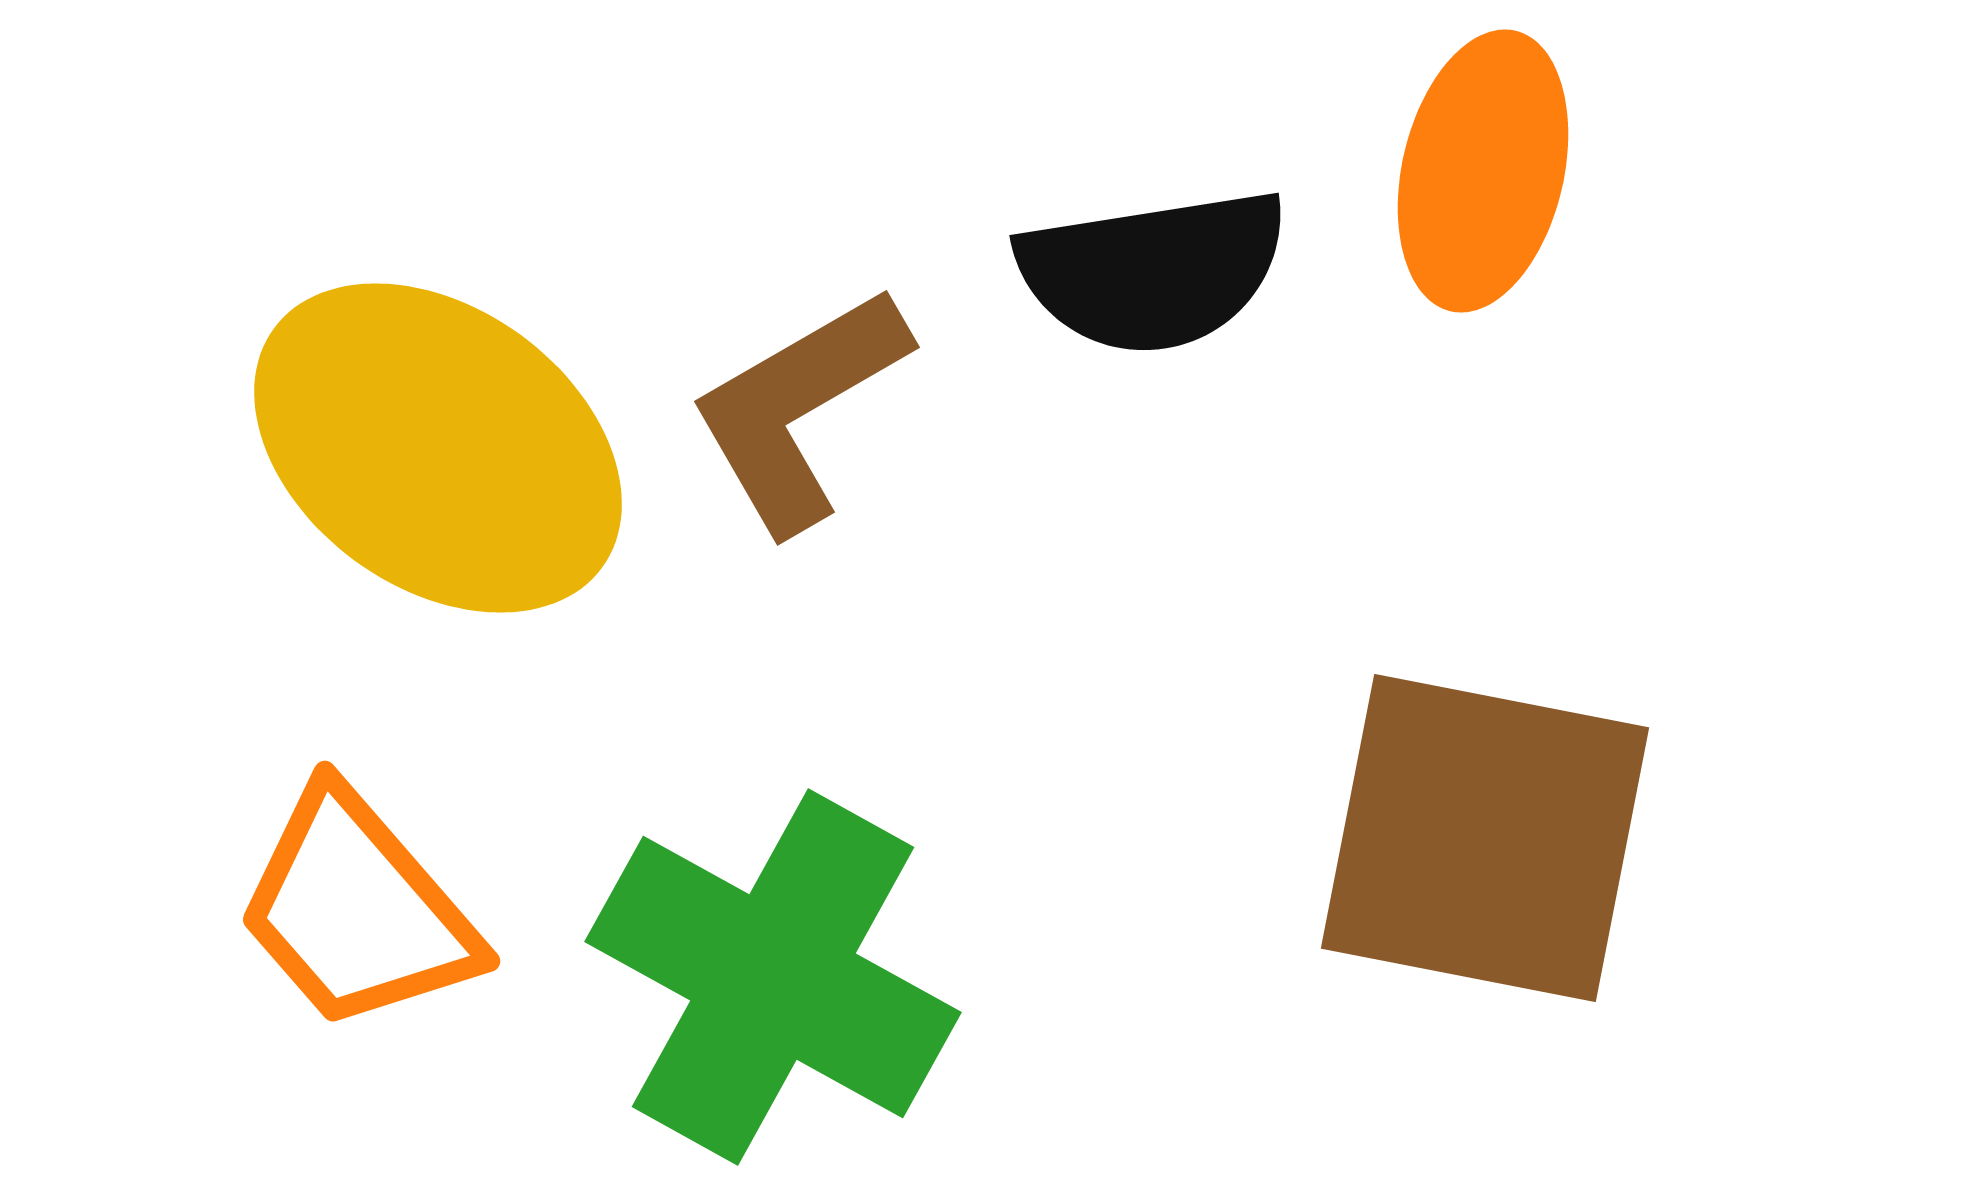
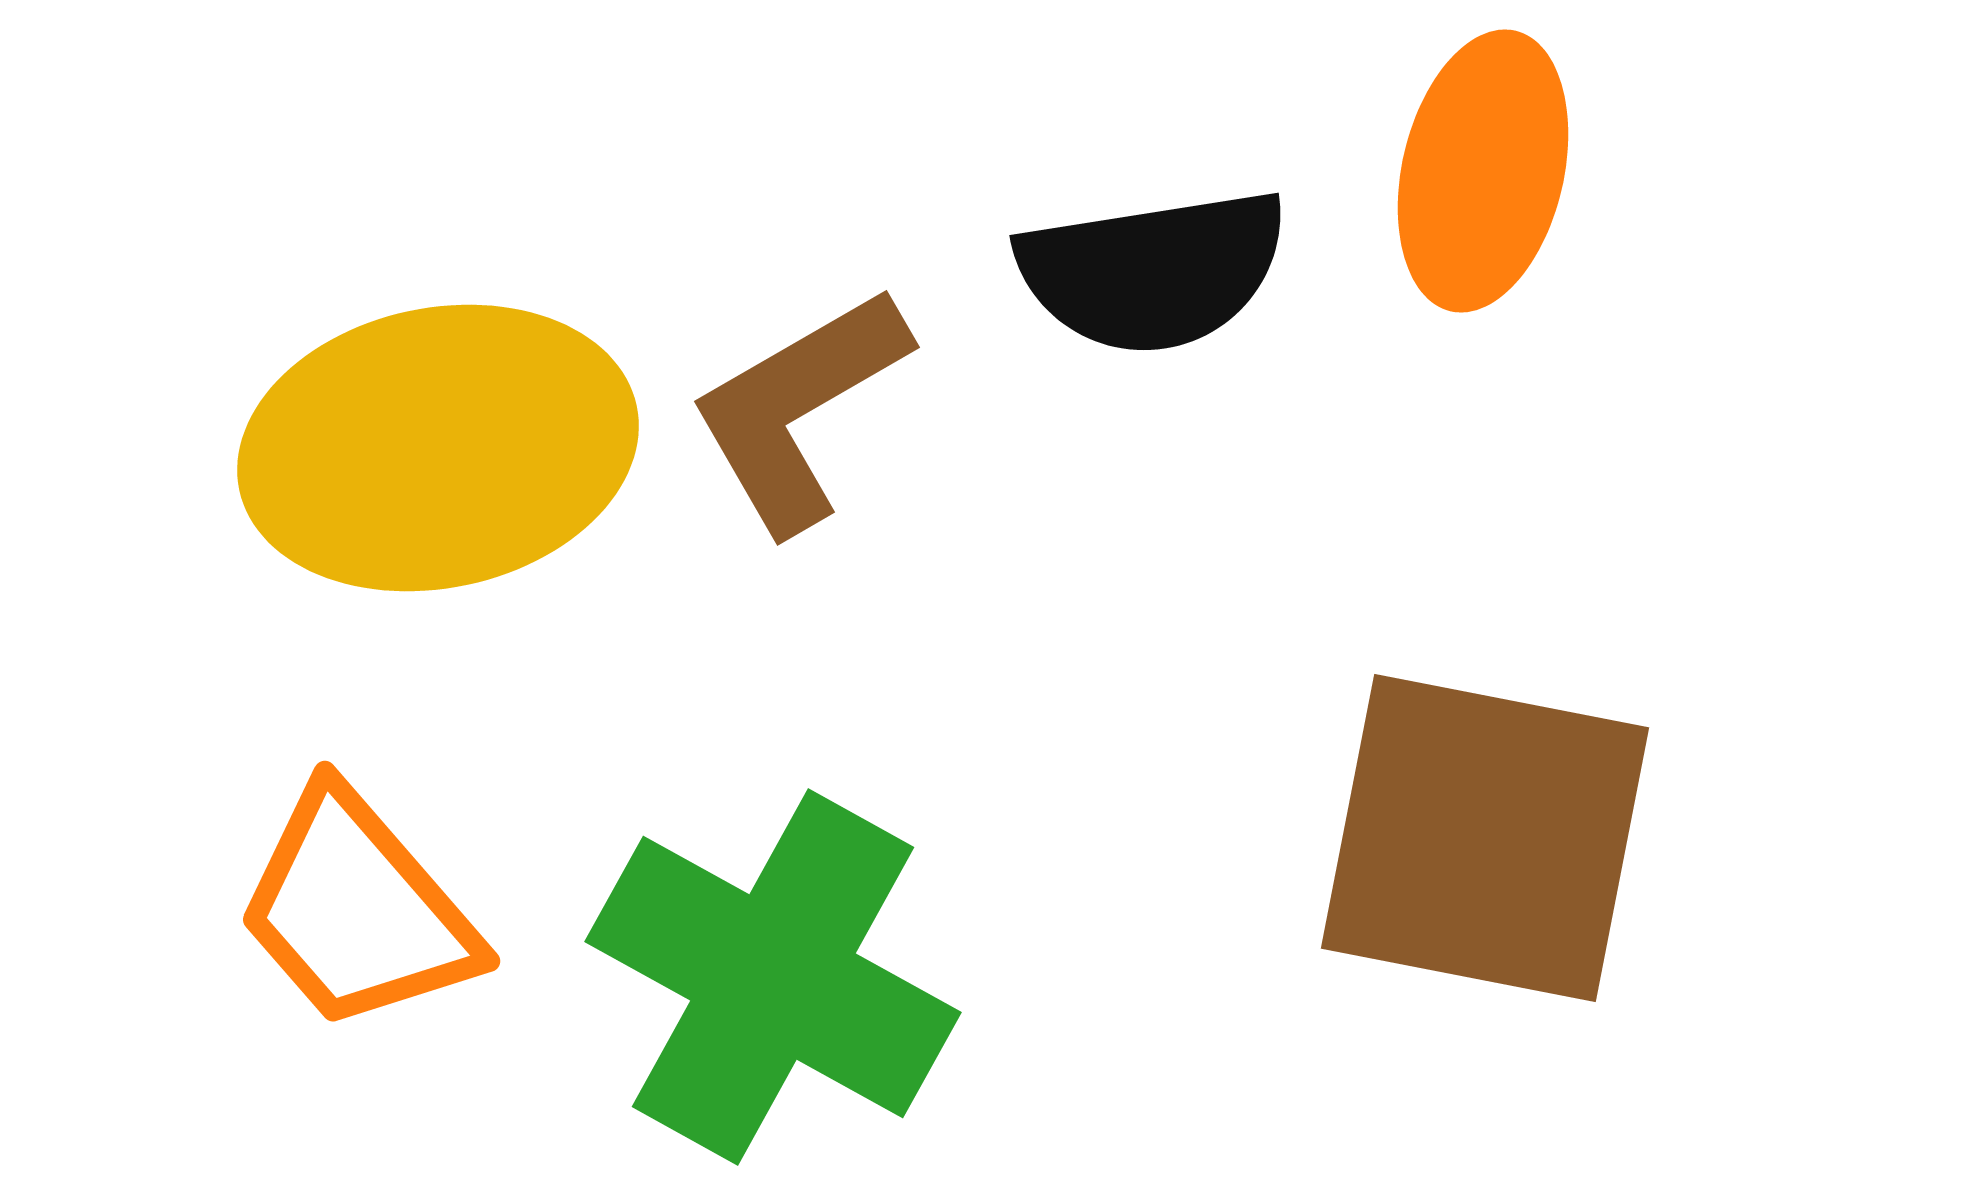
yellow ellipse: rotated 48 degrees counterclockwise
